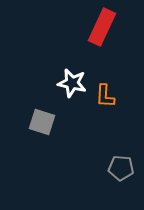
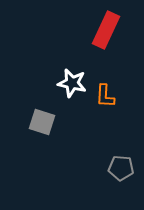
red rectangle: moved 4 px right, 3 px down
